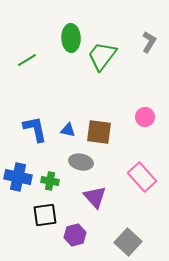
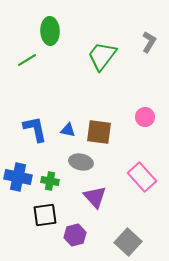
green ellipse: moved 21 px left, 7 px up
